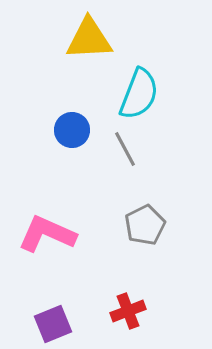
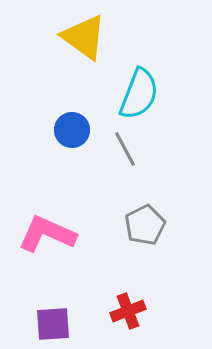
yellow triangle: moved 5 px left, 2 px up; rotated 39 degrees clockwise
purple square: rotated 18 degrees clockwise
